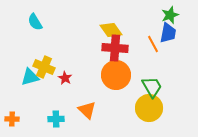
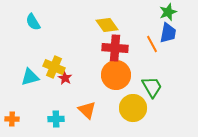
green star: moved 2 px left, 3 px up
cyan semicircle: moved 2 px left
yellow diamond: moved 4 px left, 5 px up
orange line: moved 1 px left
yellow cross: moved 10 px right
yellow circle: moved 16 px left
